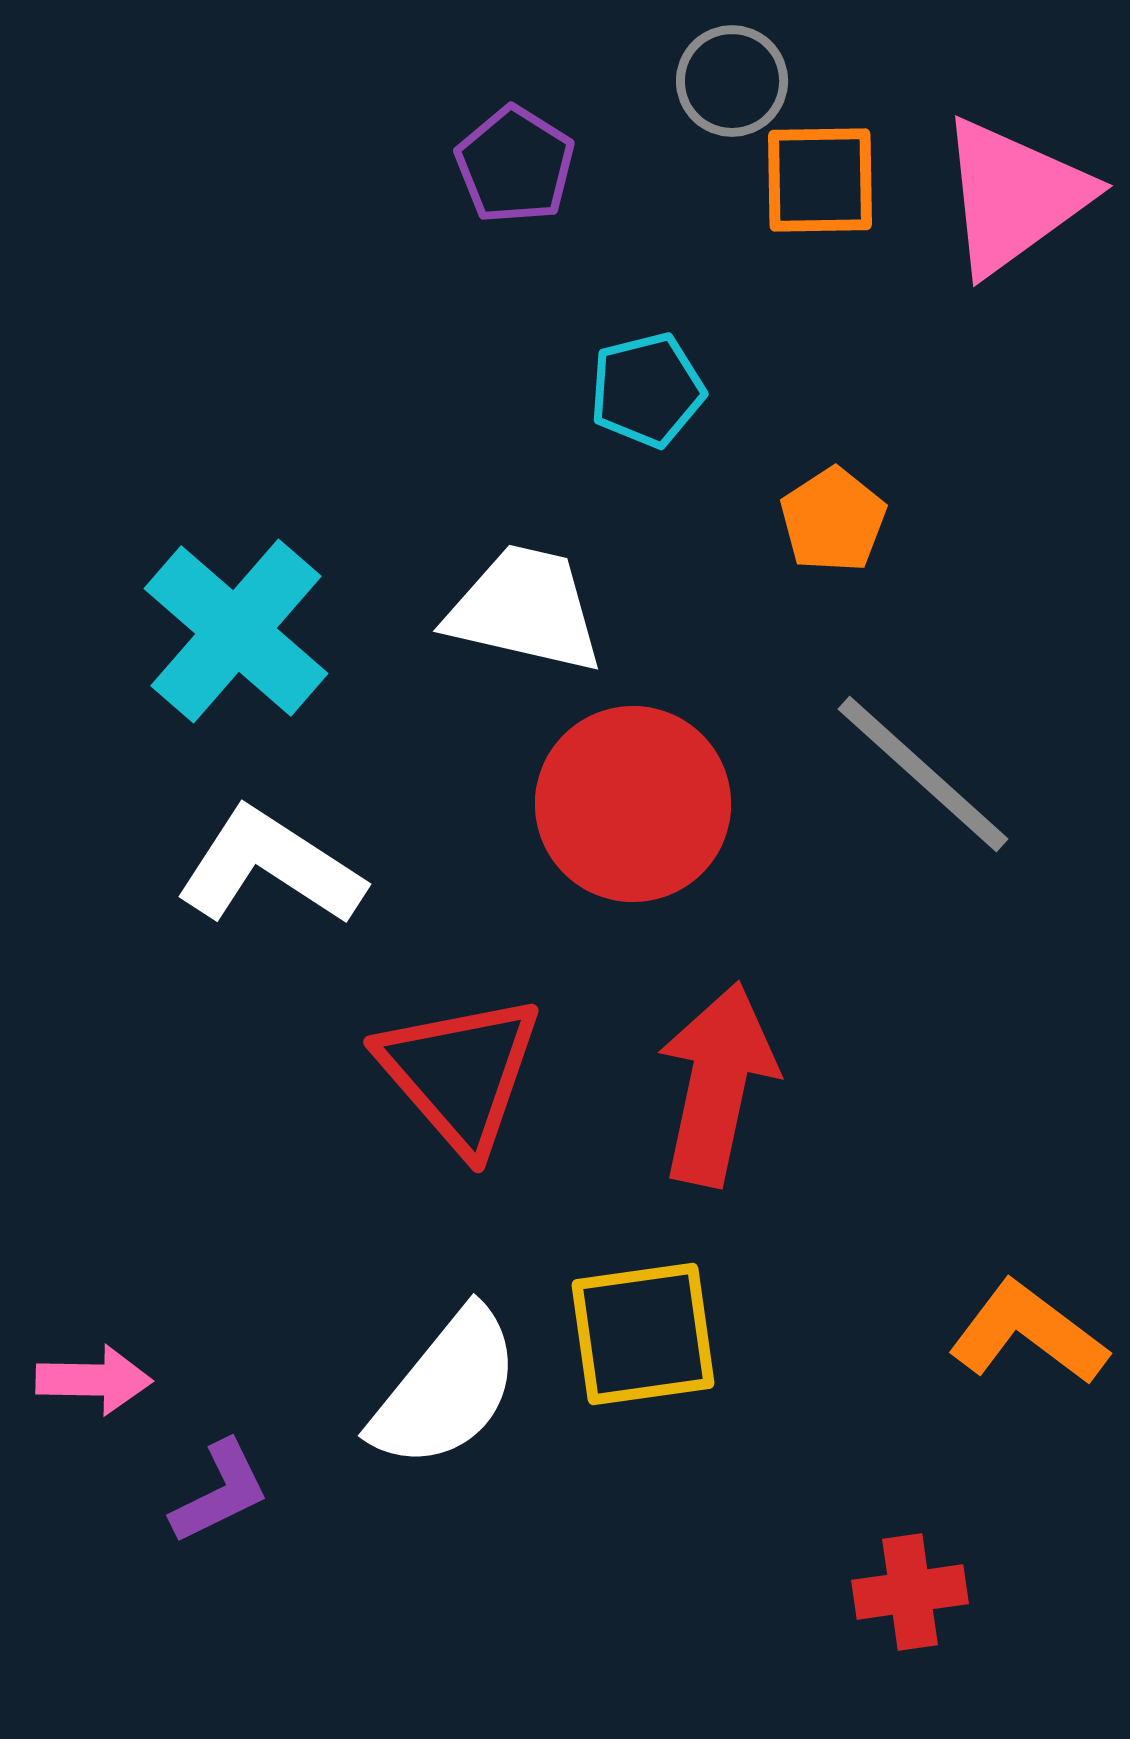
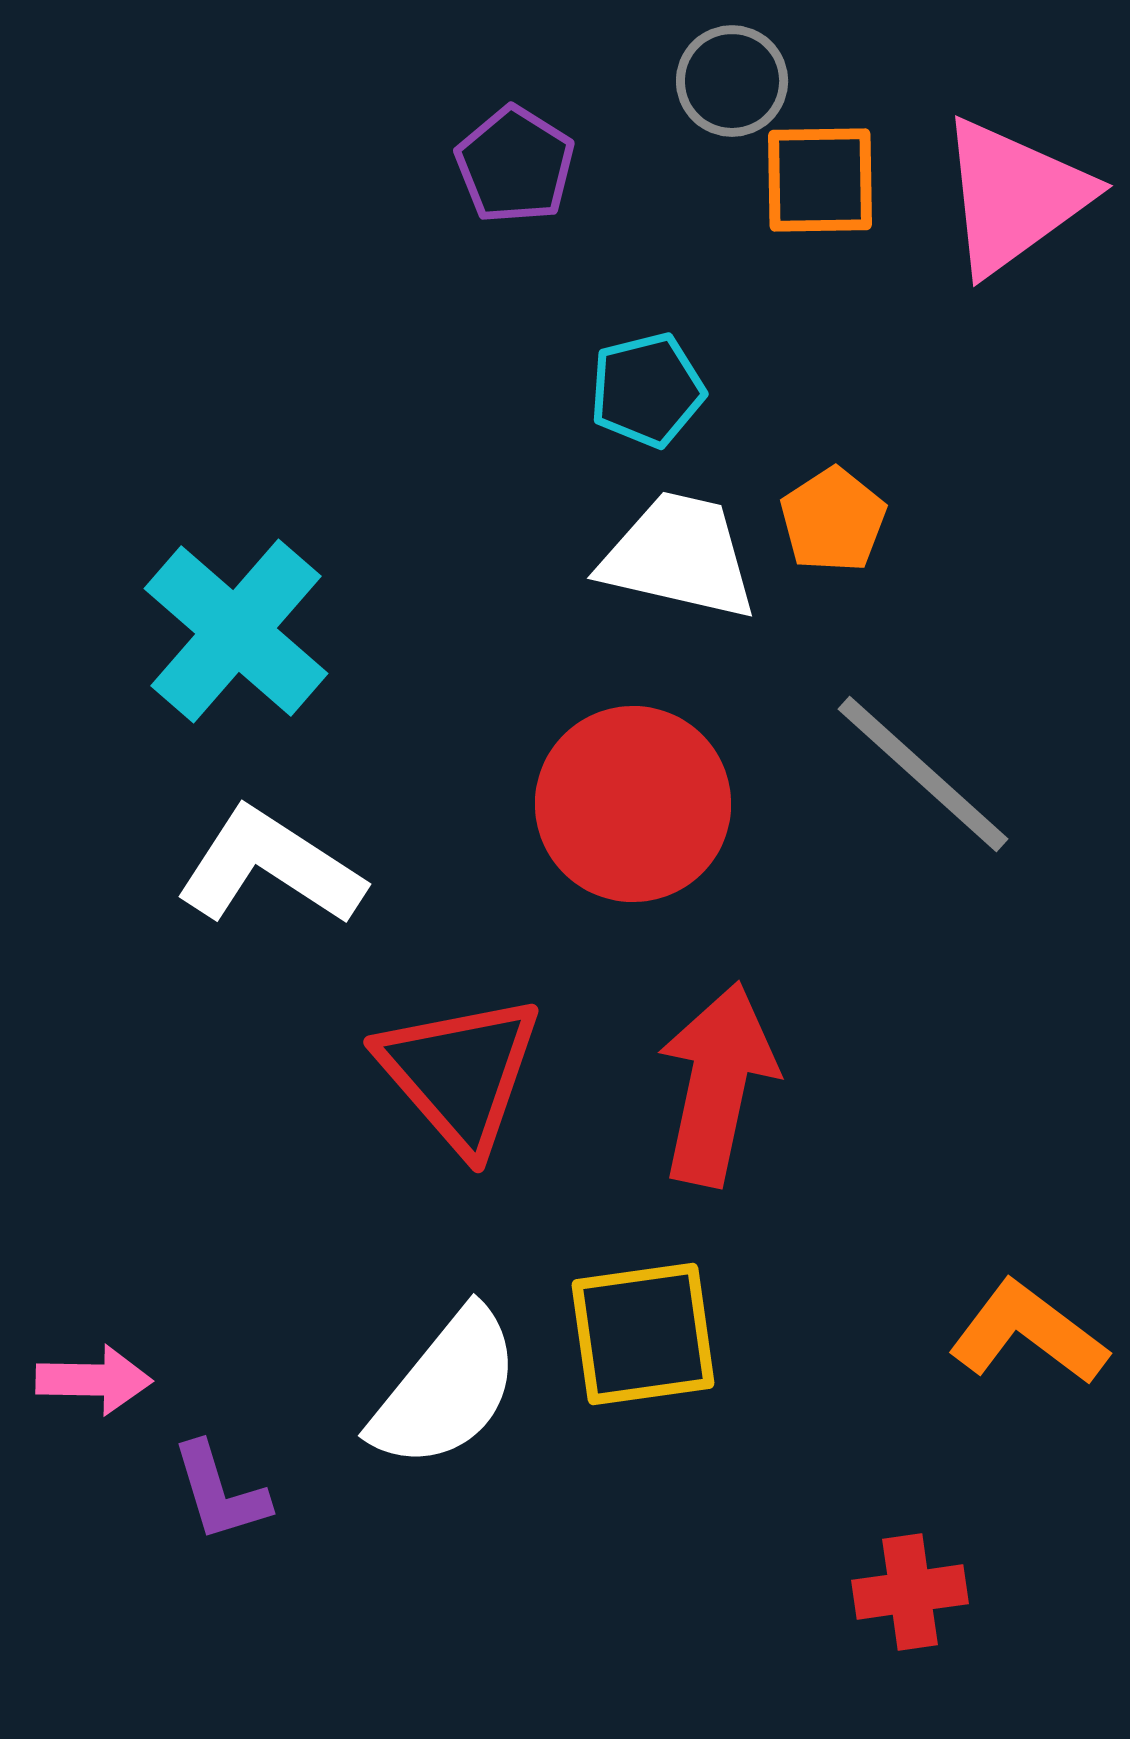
white trapezoid: moved 154 px right, 53 px up
purple L-shape: rotated 99 degrees clockwise
